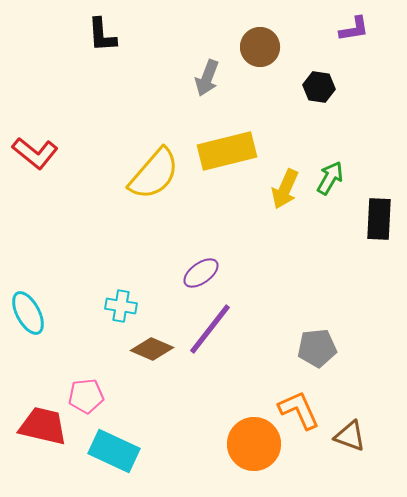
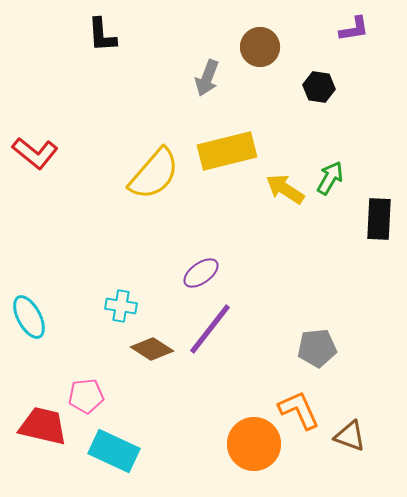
yellow arrow: rotated 99 degrees clockwise
cyan ellipse: moved 1 px right, 4 px down
brown diamond: rotated 9 degrees clockwise
